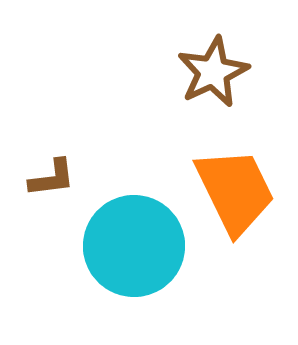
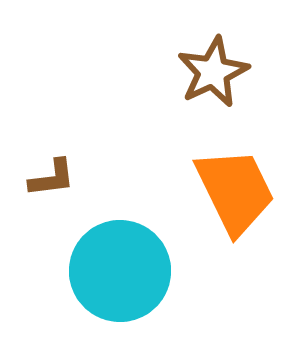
cyan circle: moved 14 px left, 25 px down
